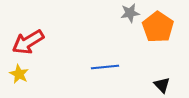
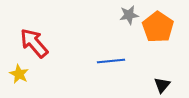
gray star: moved 1 px left, 2 px down
red arrow: moved 6 px right, 1 px down; rotated 80 degrees clockwise
blue line: moved 6 px right, 6 px up
black triangle: rotated 24 degrees clockwise
